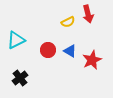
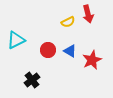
black cross: moved 12 px right, 2 px down
